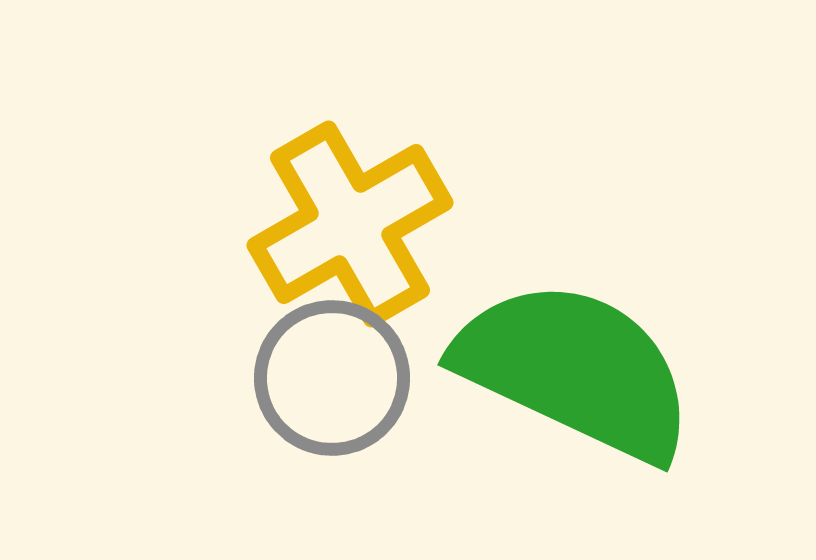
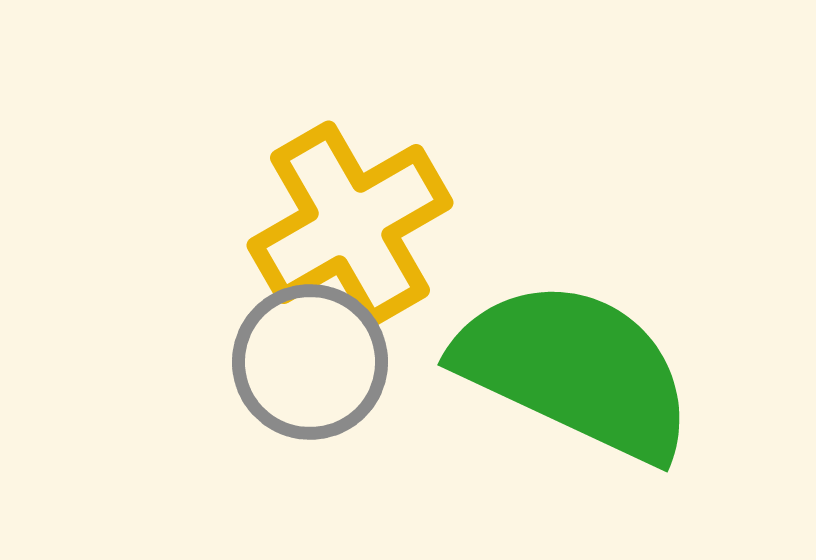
gray circle: moved 22 px left, 16 px up
